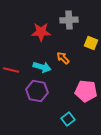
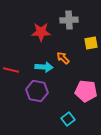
yellow square: rotated 32 degrees counterclockwise
cyan arrow: moved 2 px right; rotated 12 degrees counterclockwise
